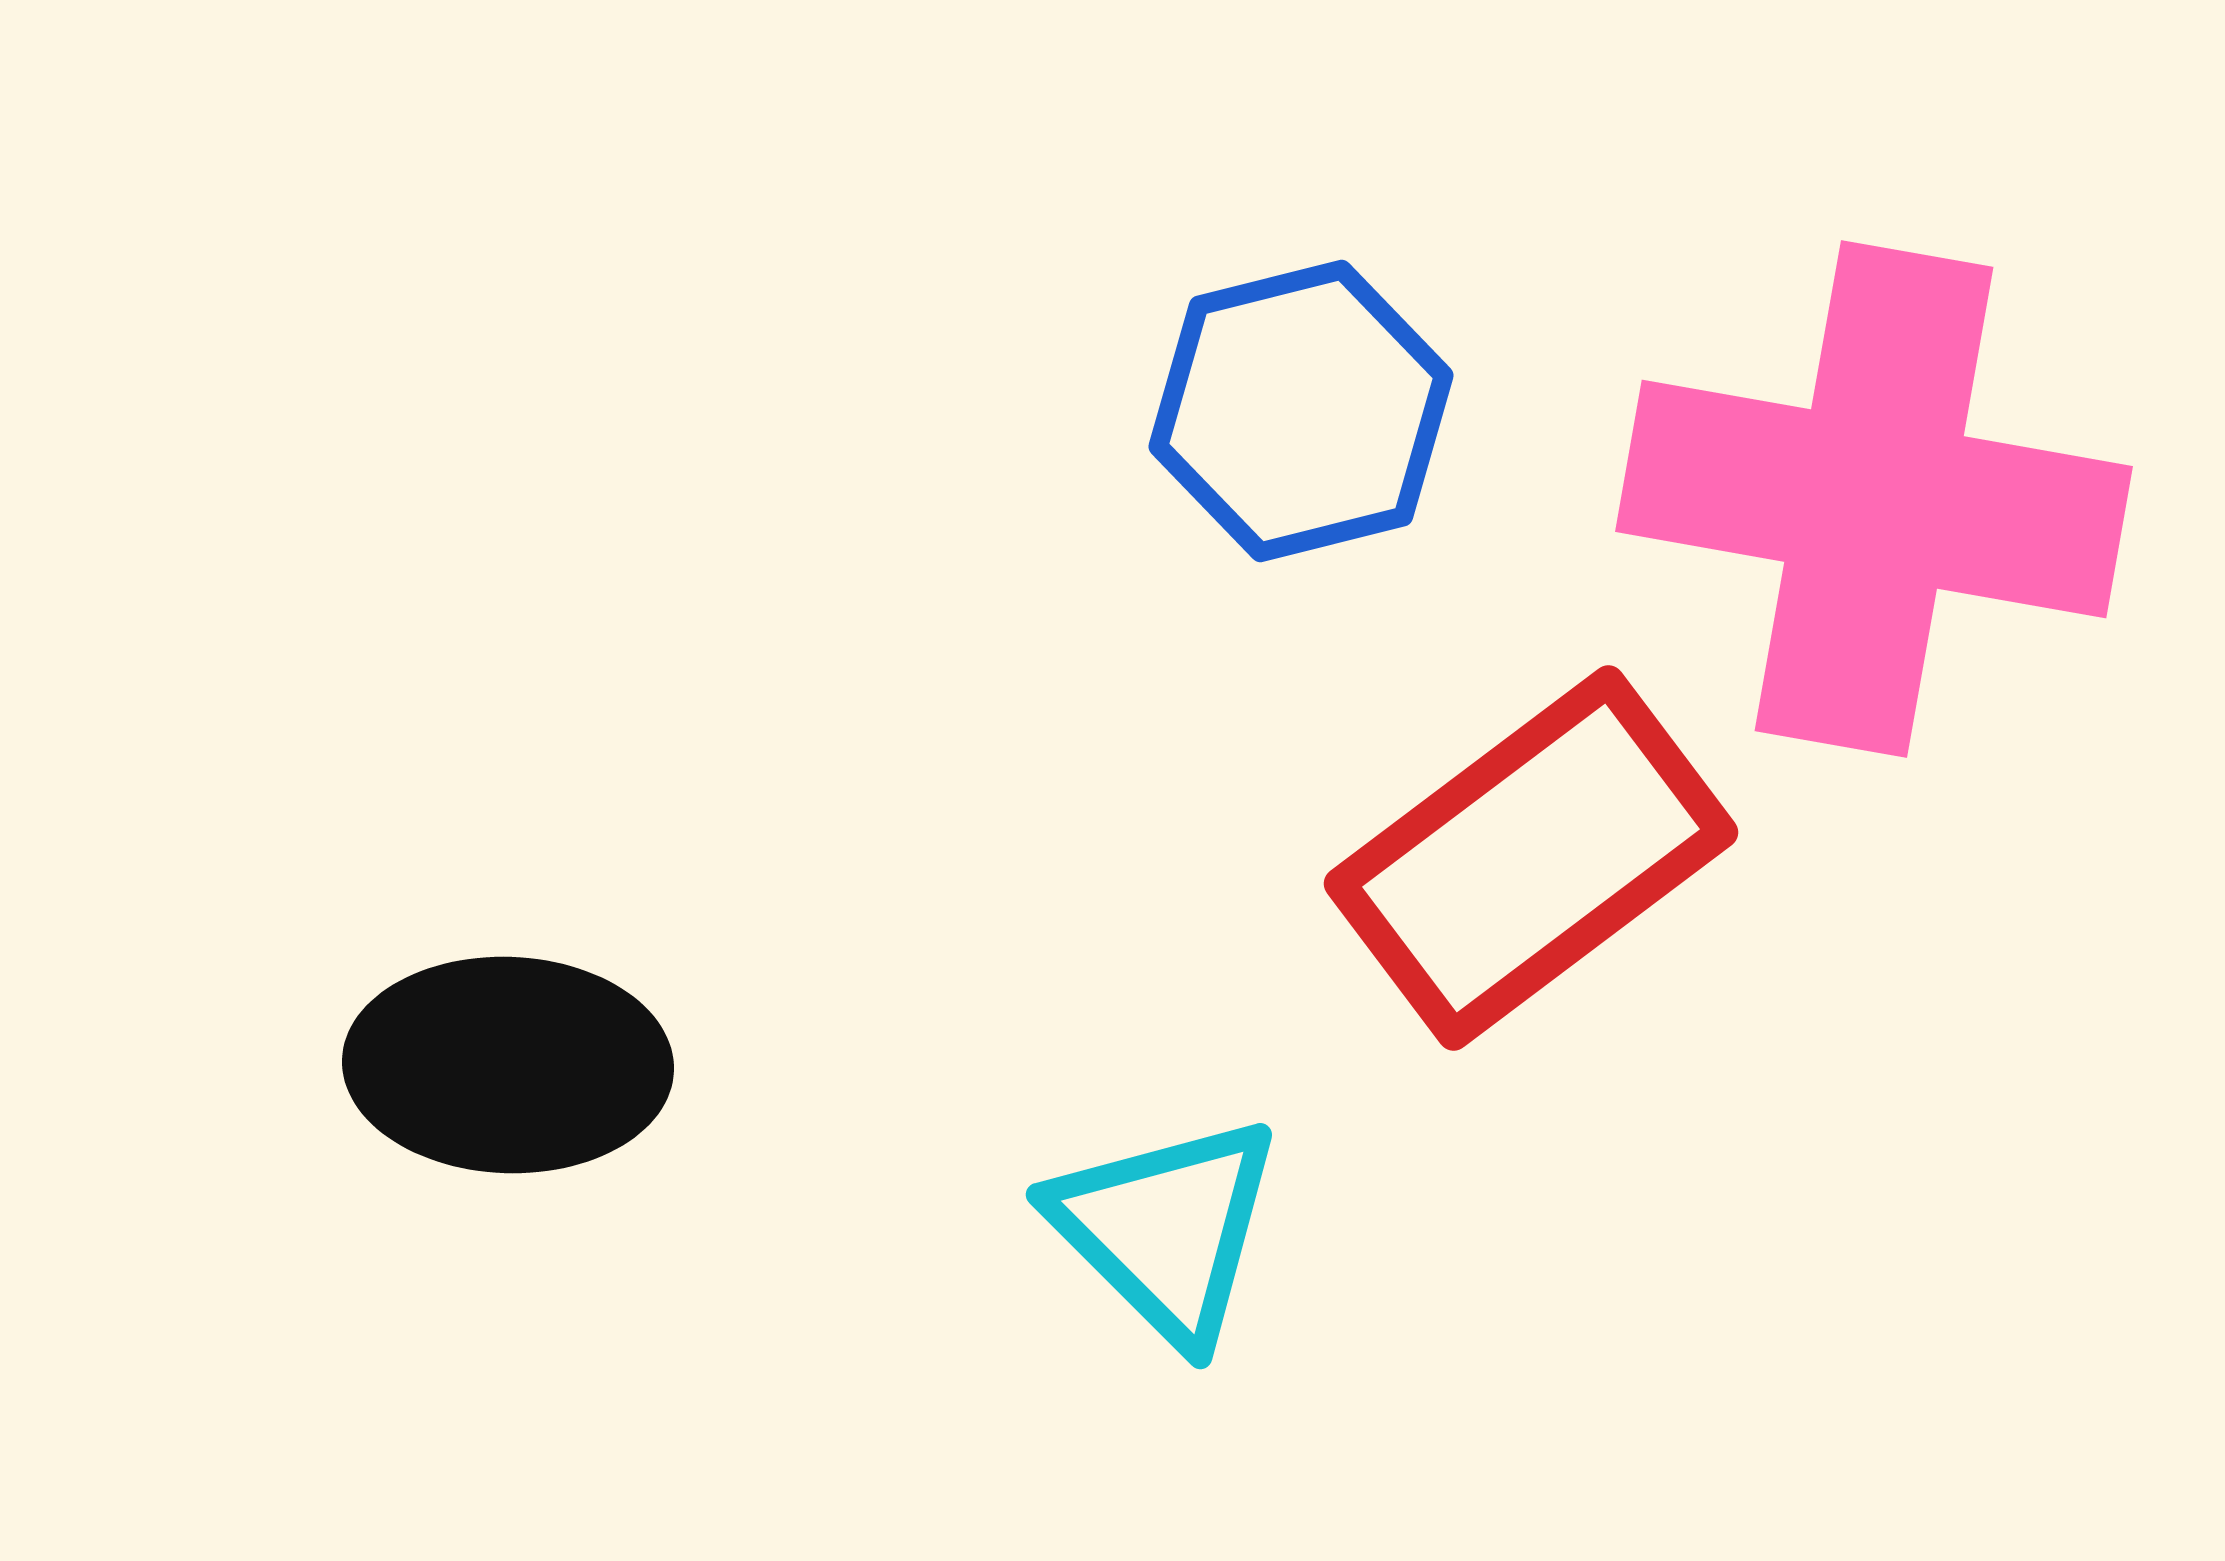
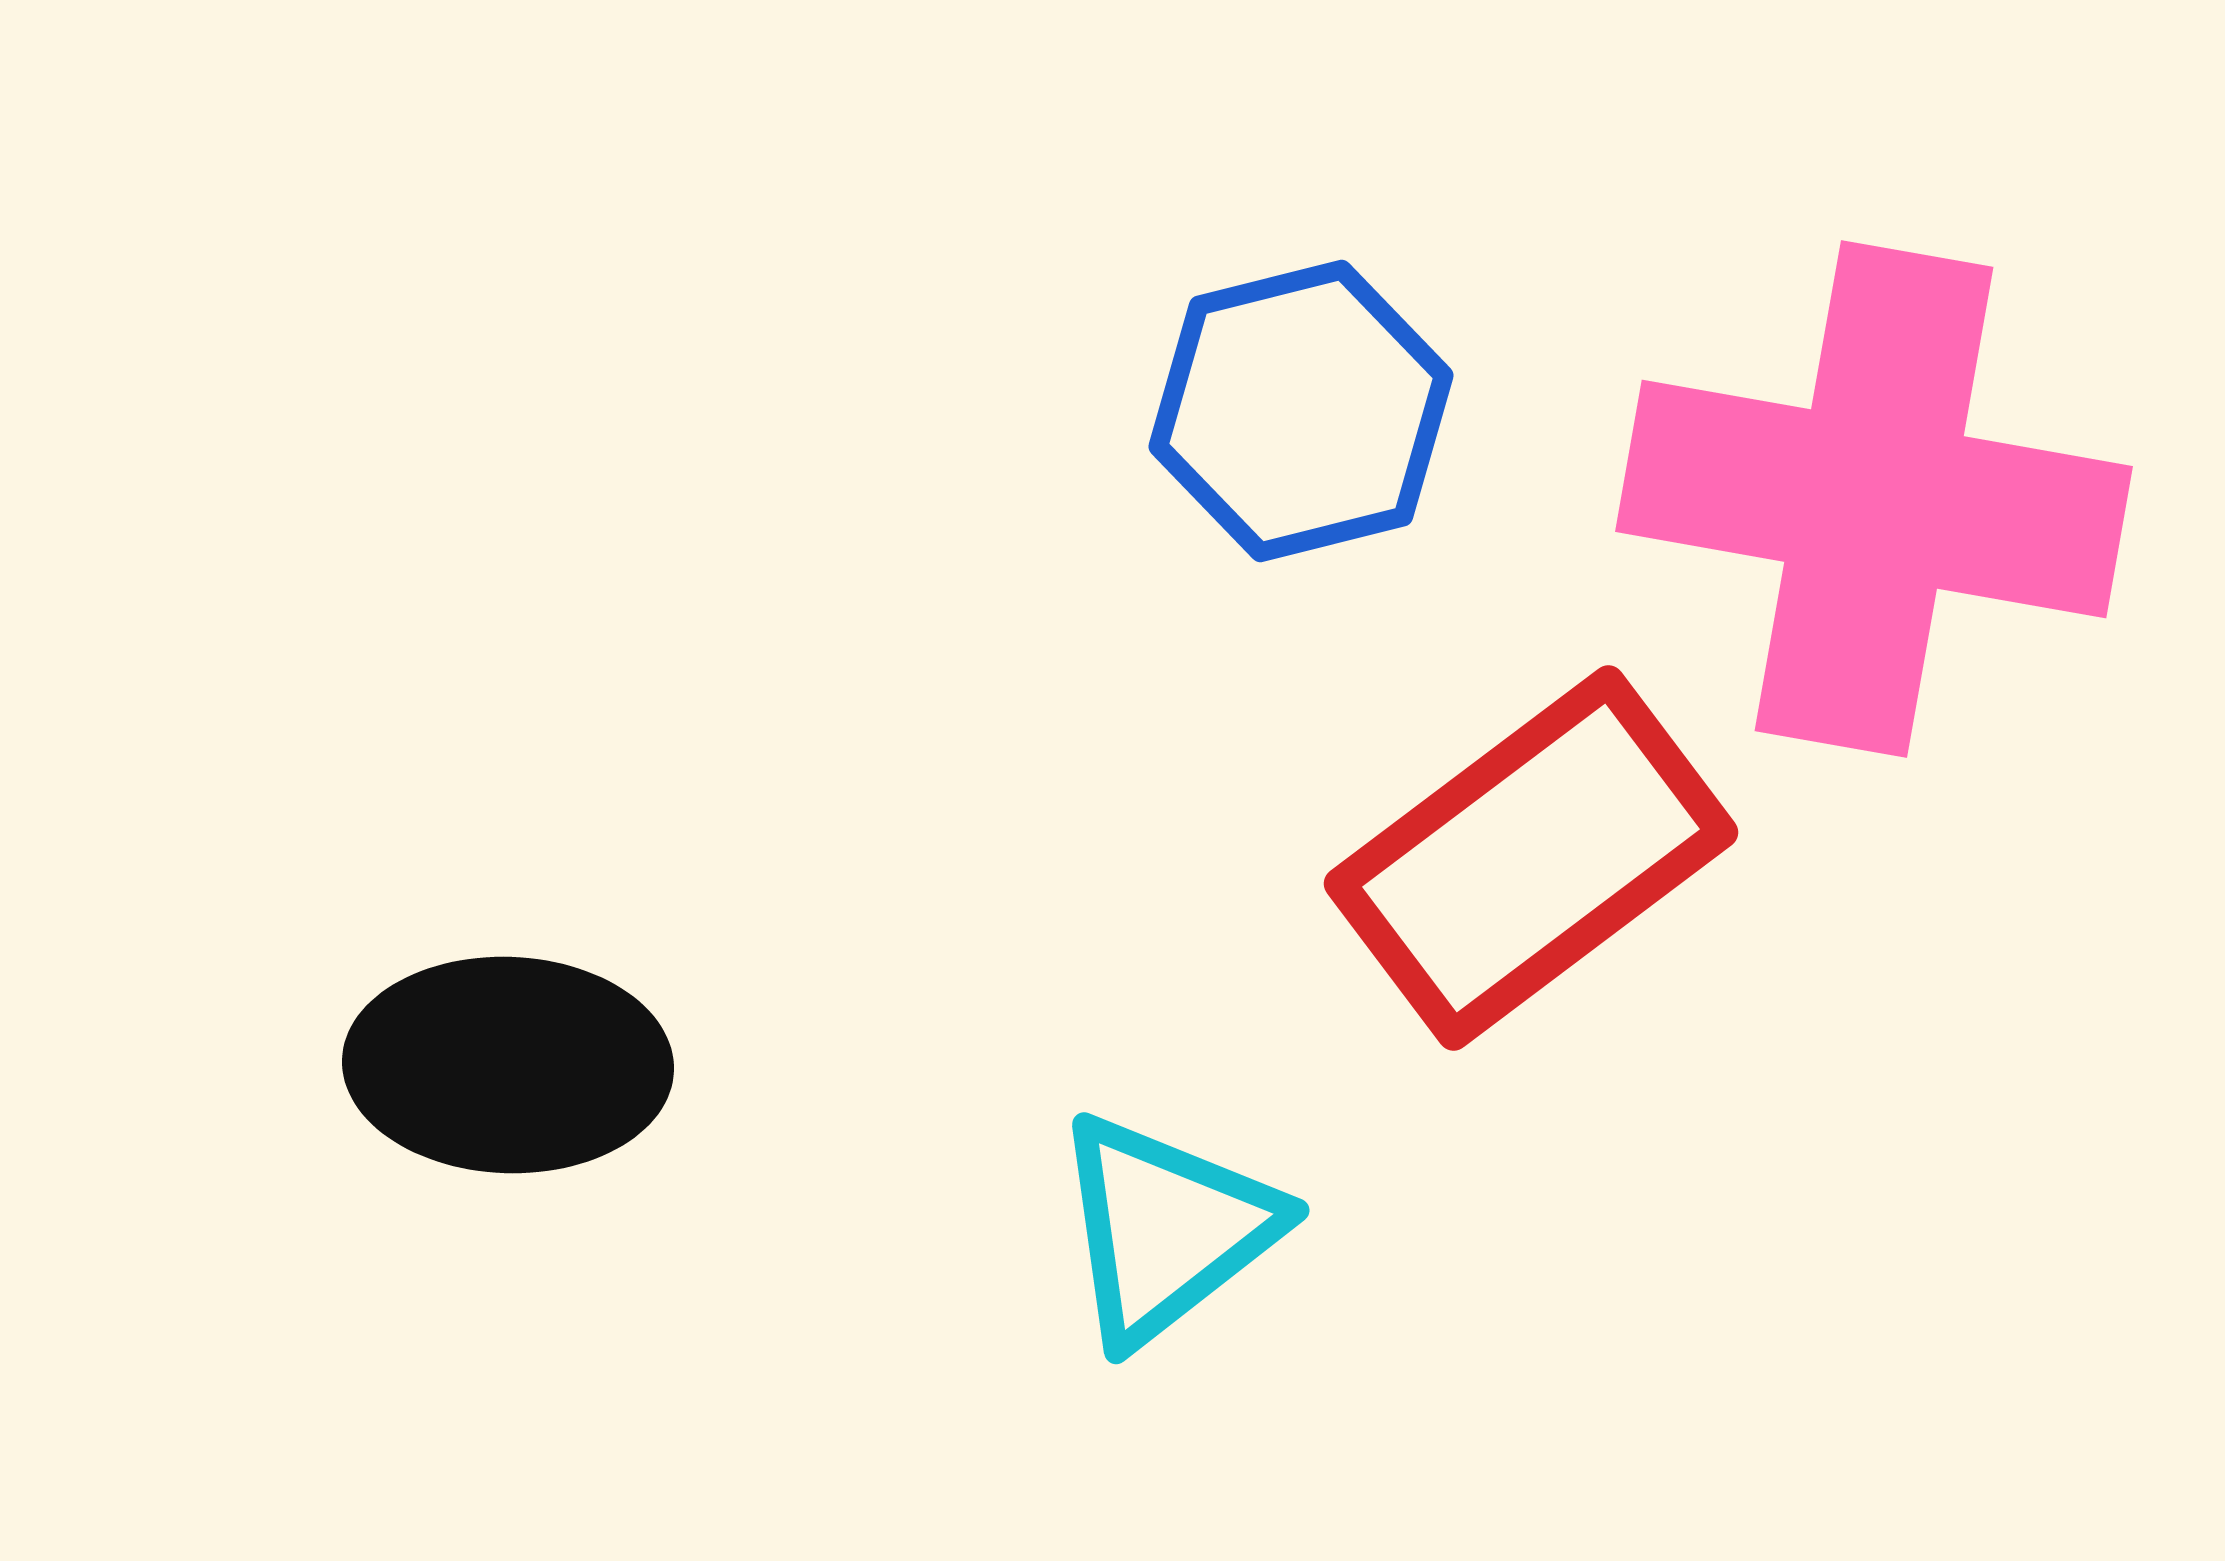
cyan triangle: rotated 37 degrees clockwise
